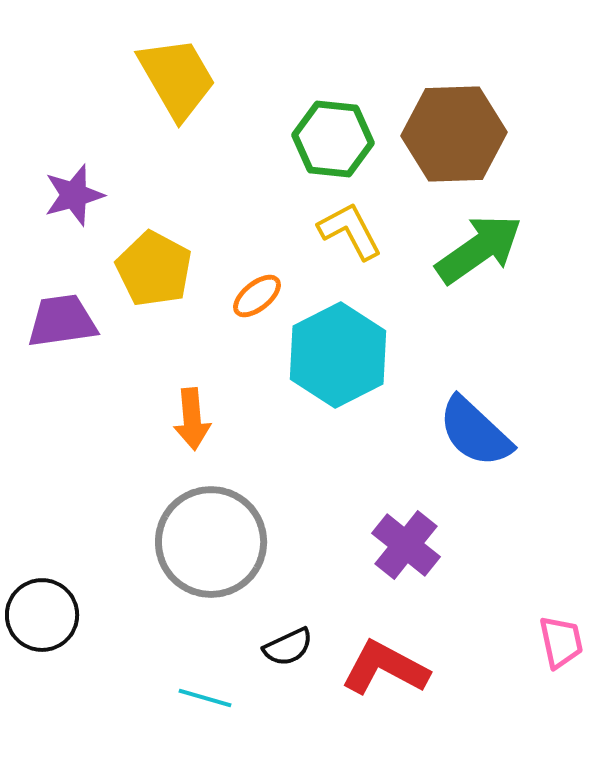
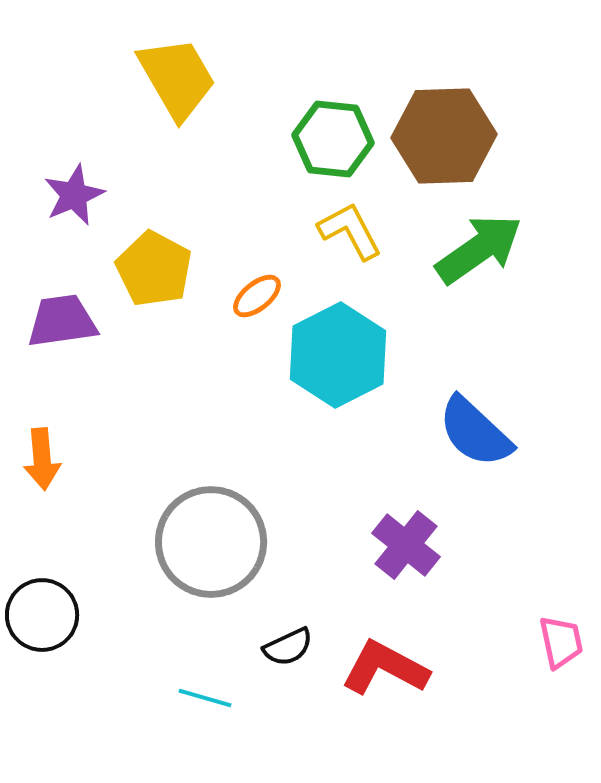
brown hexagon: moved 10 px left, 2 px down
purple star: rotated 8 degrees counterclockwise
orange arrow: moved 150 px left, 40 px down
